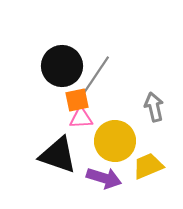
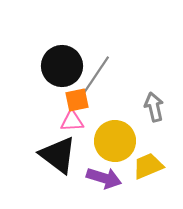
pink triangle: moved 9 px left, 3 px down
black triangle: rotated 18 degrees clockwise
